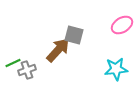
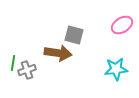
brown arrow: moved 3 px down; rotated 56 degrees clockwise
green line: rotated 56 degrees counterclockwise
